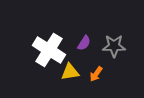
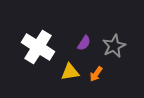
gray star: rotated 25 degrees counterclockwise
white cross: moved 11 px left, 3 px up
